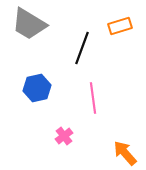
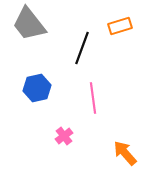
gray trapezoid: rotated 21 degrees clockwise
